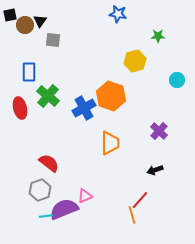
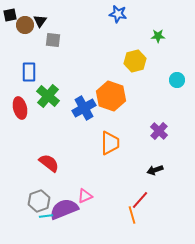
gray hexagon: moved 1 px left, 11 px down
